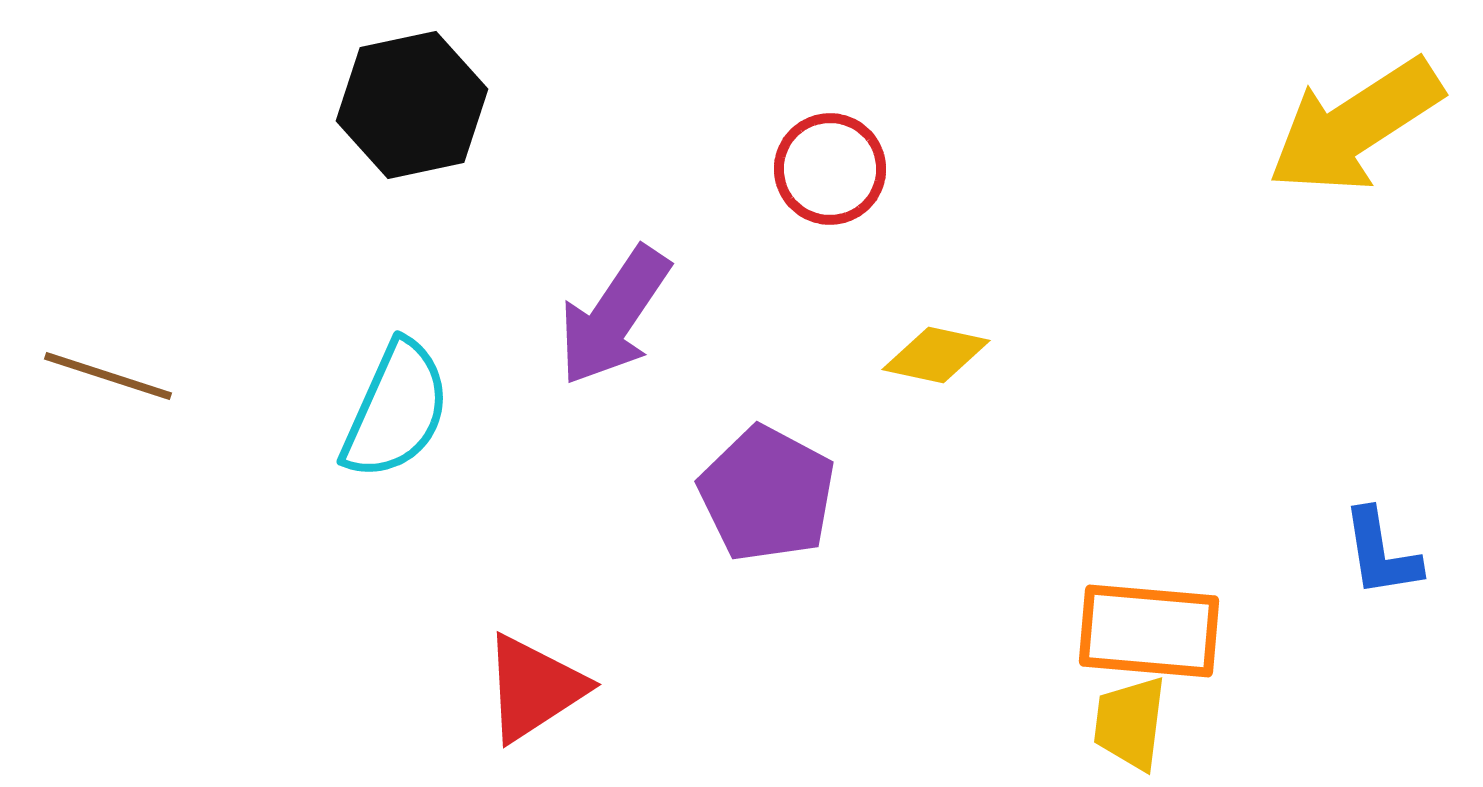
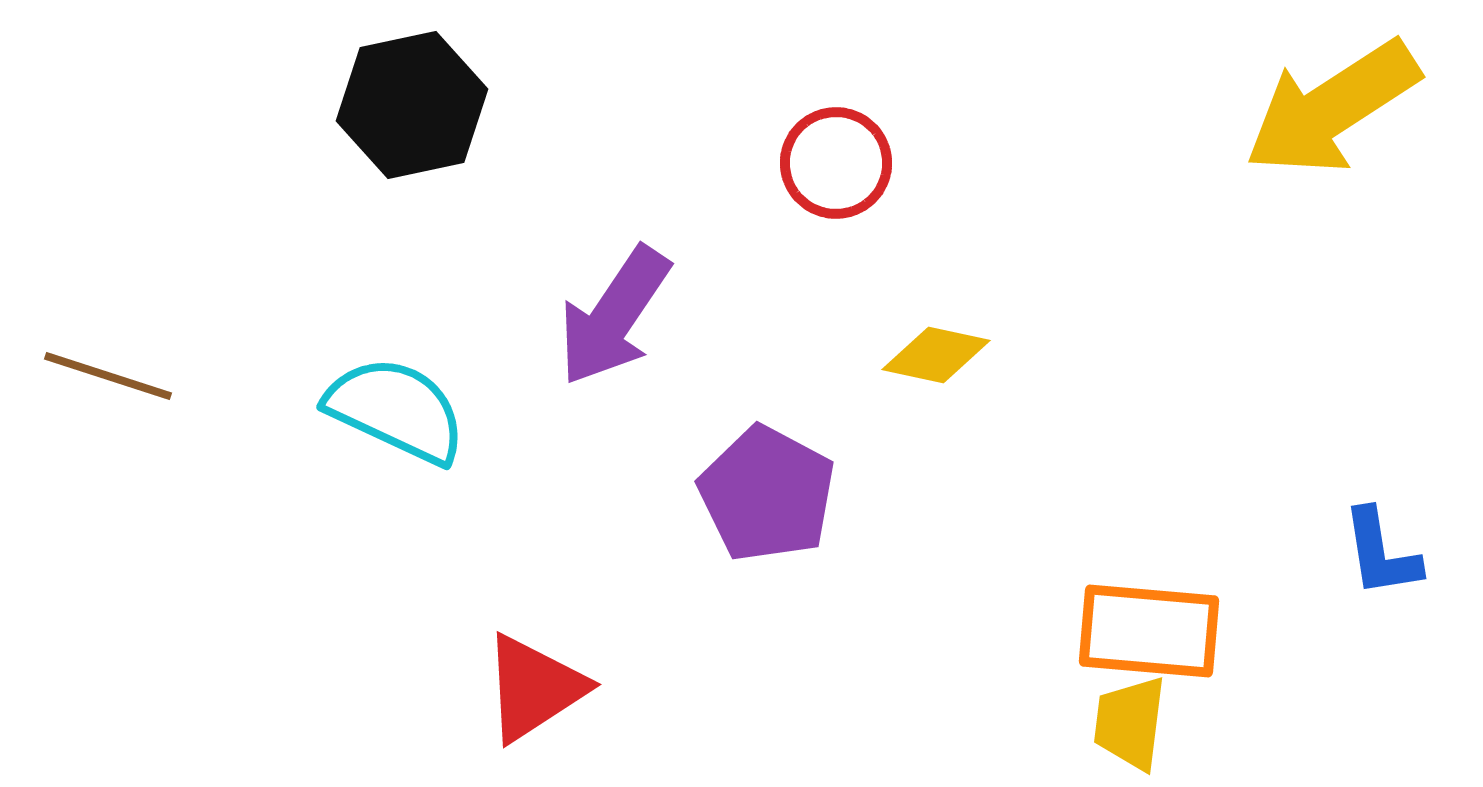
yellow arrow: moved 23 px left, 18 px up
red circle: moved 6 px right, 6 px up
cyan semicircle: rotated 89 degrees counterclockwise
